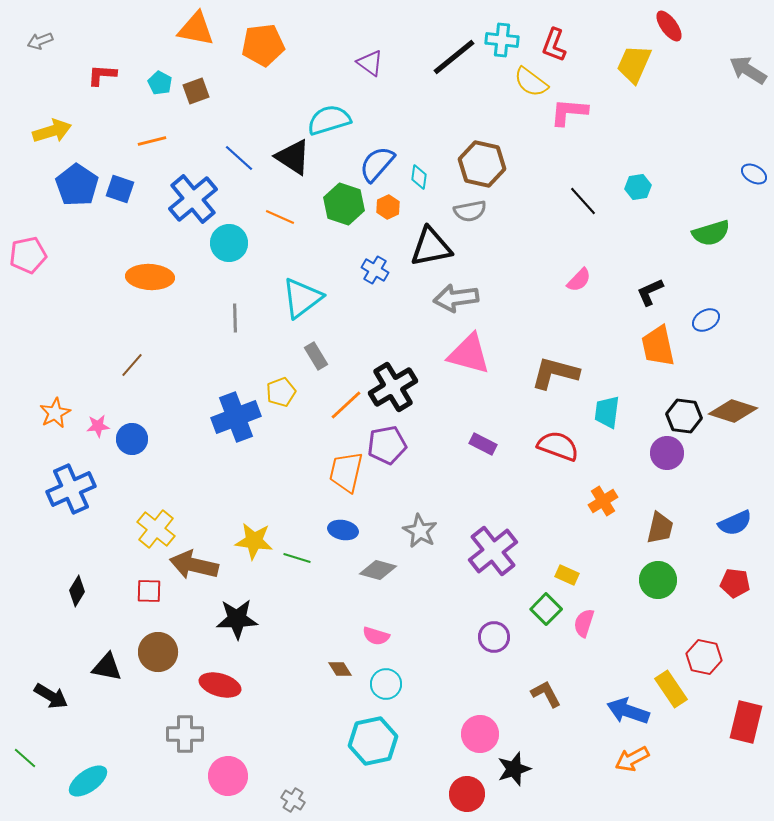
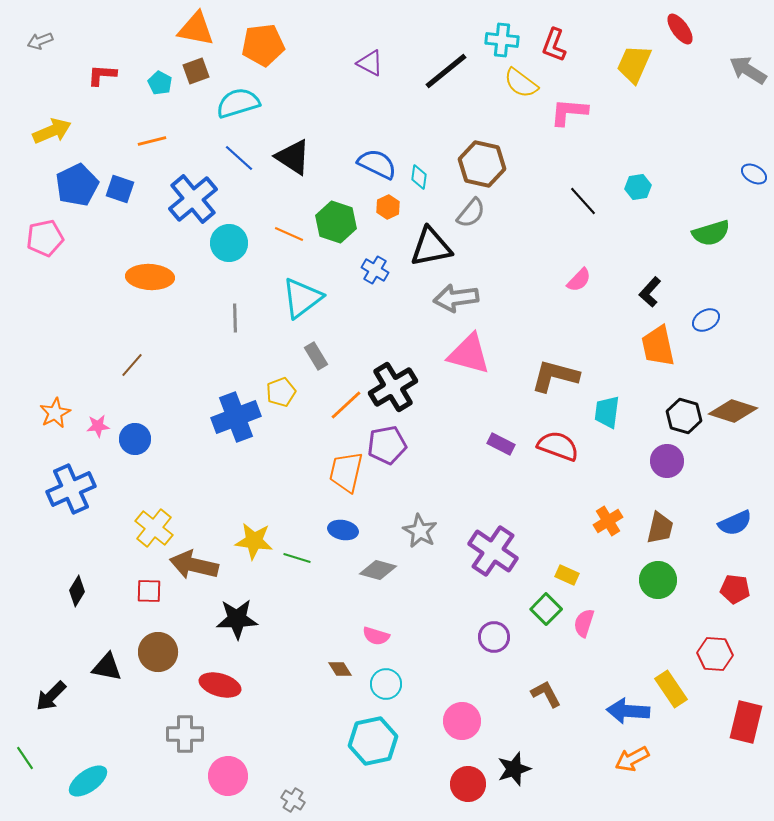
red ellipse at (669, 26): moved 11 px right, 3 px down
black line at (454, 57): moved 8 px left, 14 px down
purple triangle at (370, 63): rotated 8 degrees counterclockwise
yellow semicircle at (531, 82): moved 10 px left, 1 px down
brown square at (196, 91): moved 20 px up
cyan semicircle at (329, 120): moved 91 px left, 17 px up
yellow arrow at (52, 131): rotated 6 degrees counterclockwise
blue semicircle at (377, 164): rotated 75 degrees clockwise
blue pentagon at (77, 185): rotated 12 degrees clockwise
green hexagon at (344, 204): moved 8 px left, 18 px down
gray semicircle at (470, 211): moved 1 px right, 2 px down; rotated 40 degrees counterclockwise
orange line at (280, 217): moved 9 px right, 17 px down
pink pentagon at (28, 255): moved 17 px right, 17 px up
black L-shape at (650, 292): rotated 24 degrees counterclockwise
brown L-shape at (555, 373): moved 3 px down
black hexagon at (684, 416): rotated 8 degrees clockwise
blue circle at (132, 439): moved 3 px right
purple rectangle at (483, 444): moved 18 px right
purple circle at (667, 453): moved 8 px down
orange cross at (603, 501): moved 5 px right, 20 px down
yellow cross at (156, 529): moved 2 px left, 1 px up
purple cross at (493, 551): rotated 18 degrees counterclockwise
red pentagon at (735, 583): moved 6 px down
red hexagon at (704, 657): moved 11 px right, 3 px up; rotated 8 degrees counterclockwise
black arrow at (51, 696): rotated 104 degrees clockwise
blue arrow at (628, 711): rotated 15 degrees counterclockwise
pink circle at (480, 734): moved 18 px left, 13 px up
green line at (25, 758): rotated 15 degrees clockwise
red circle at (467, 794): moved 1 px right, 10 px up
